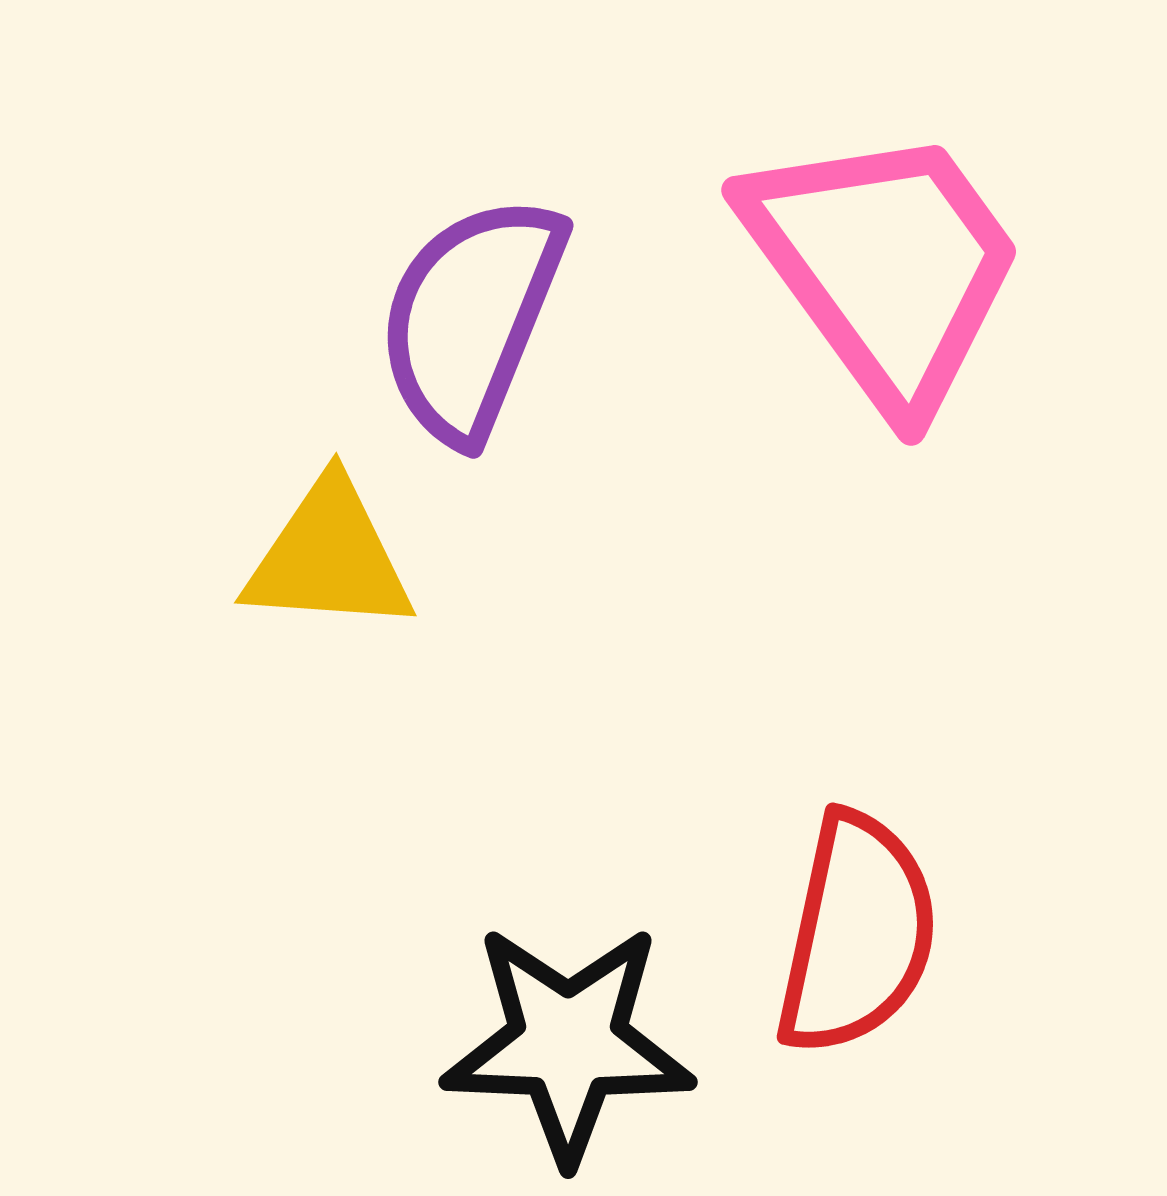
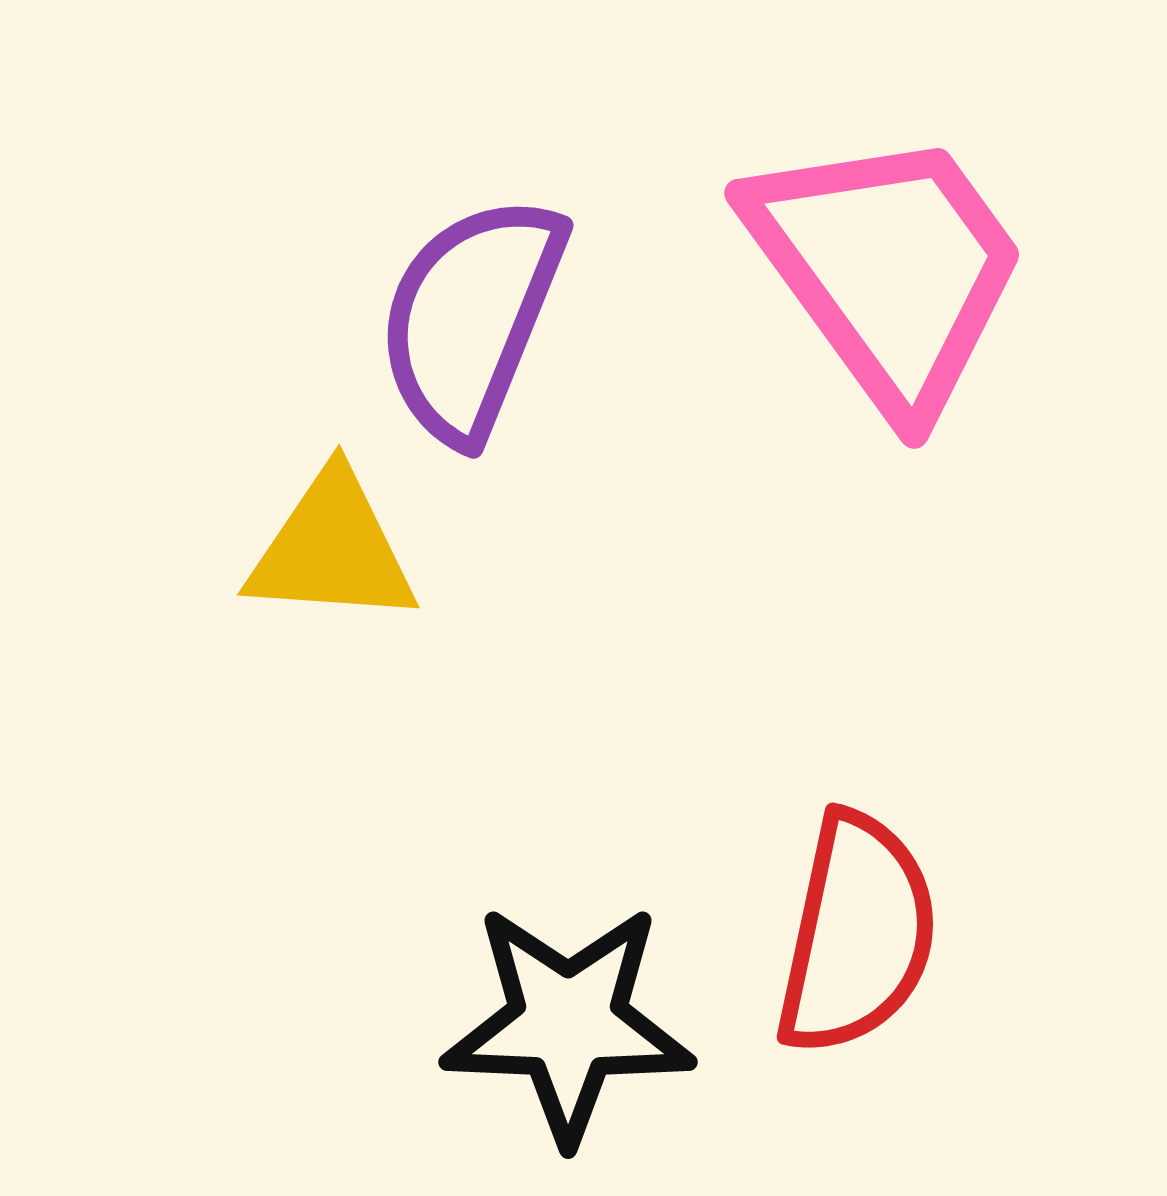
pink trapezoid: moved 3 px right, 3 px down
yellow triangle: moved 3 px right, 8 px up
black star: moved 20 px up
